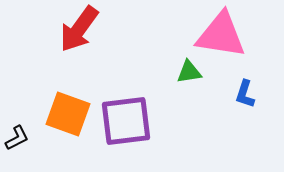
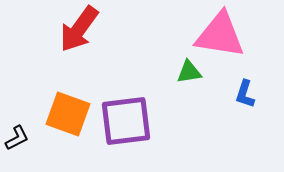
pink triangle: moved 1 px left
